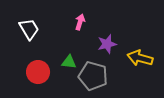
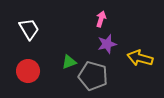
pink arrow: moved 21 px right, 3 px up
green triangle: rotated 28 degrees counterclockwise
red circle: moved 10 px left, 1 px up
